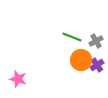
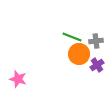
gray cross: rotated 24 degrees clockwise
orange circle: moved 2 px left, 6 px up
